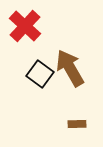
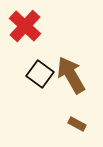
brown arrow: moved 1 px right, 7 px down
brown rectangle: rotated 30 degrees clockwise
